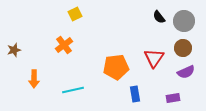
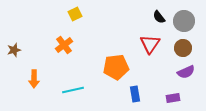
red triangle: moved 4 px left, 14 px up
